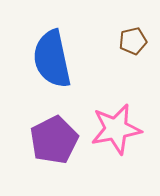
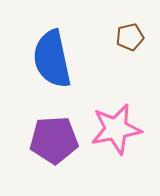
brown pentagon: moved 3 px left, 4 px up
purple pentagon: rotated 24 degrees clockwise
